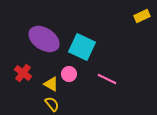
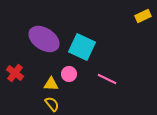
yellow rectangle: moved 1 px right
red cross: moved 8 px left
yellow triangle: rotated 28 degrees counterclockwise
